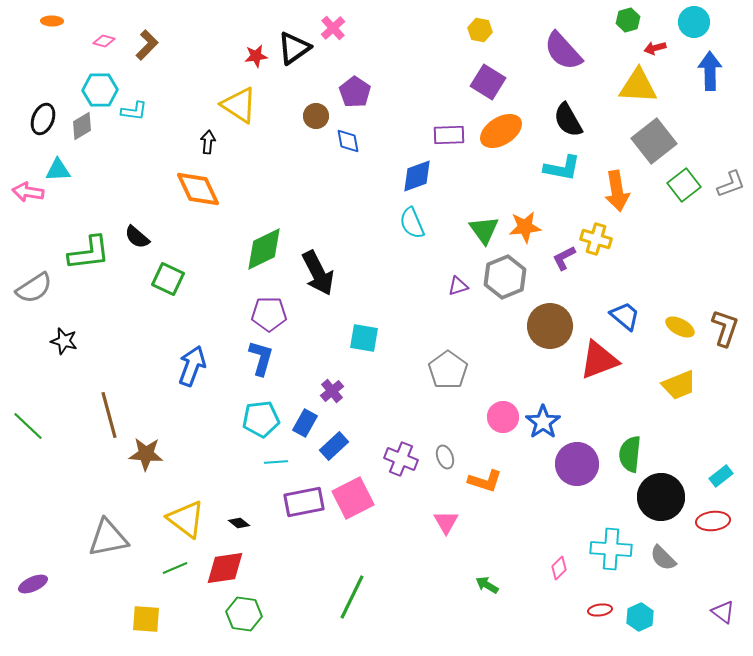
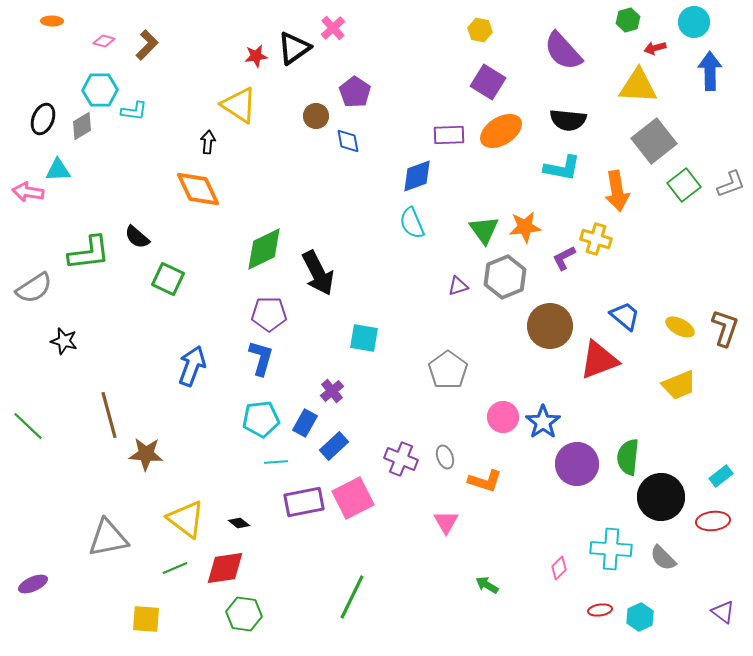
black semicircle at (568, 120): rotated 54 degrees counterclockwise
green semicircle at (630, 454): moved 2 px left, 3 px down
